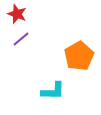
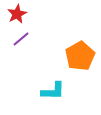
red star: rotated 24 degrees clockwise
orange pentagon: moved 1 px right
